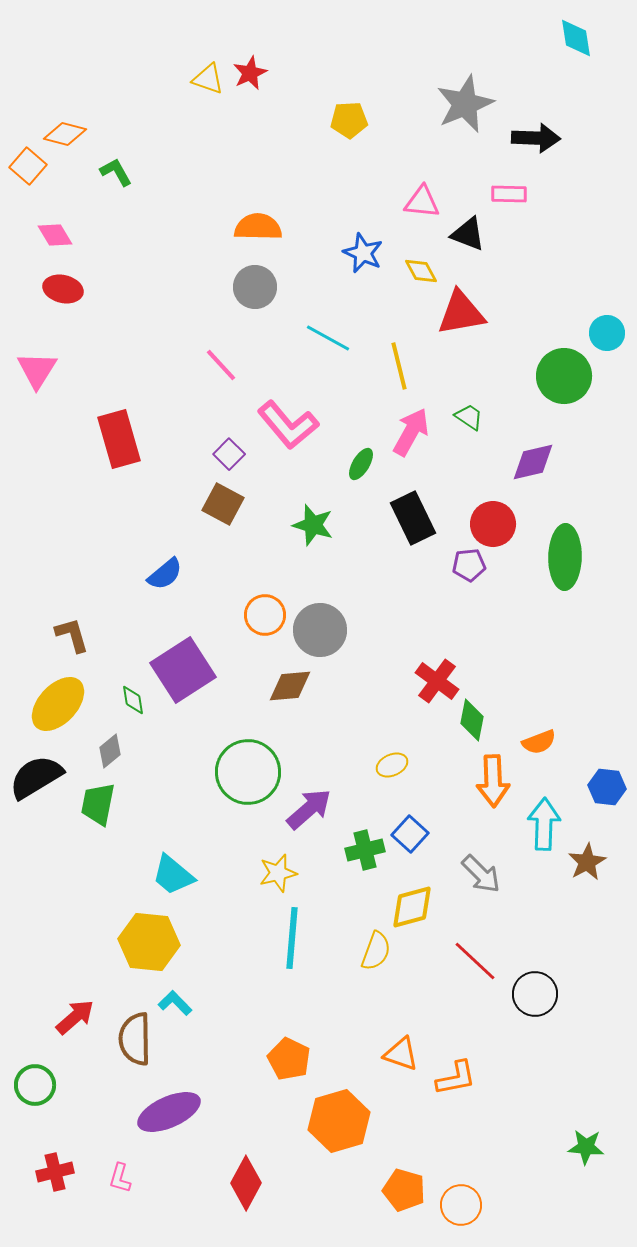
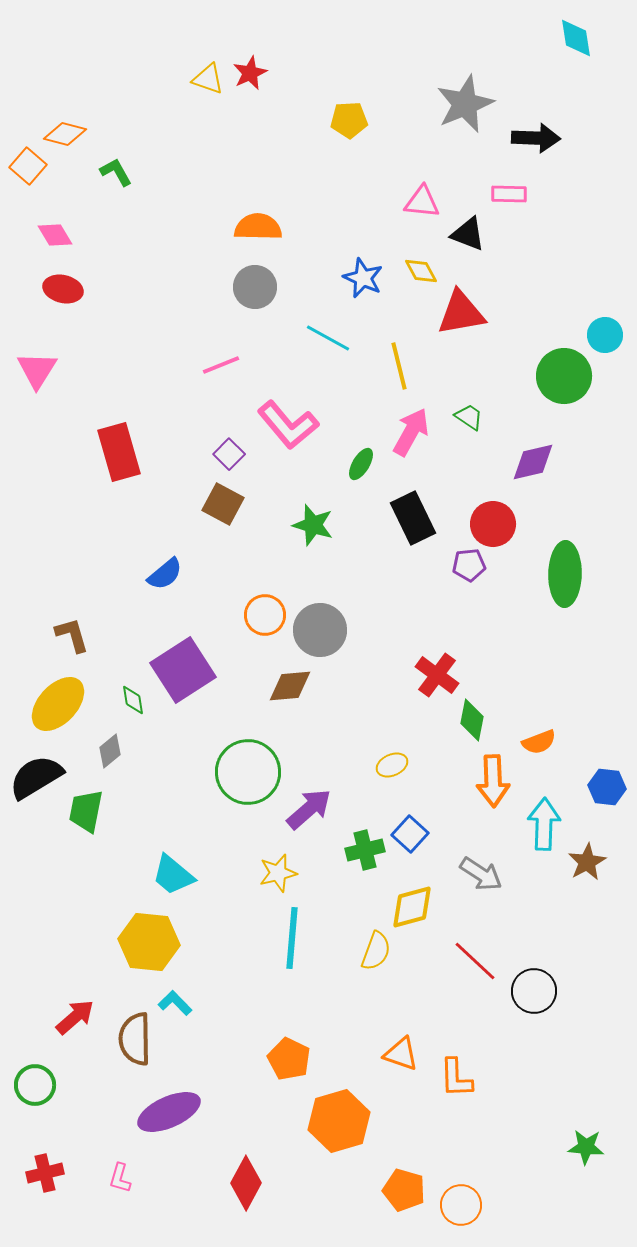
blue star at (363, 253): moved 25 px down
cyan circle at (607, 333): moved 2 px left, 2 px down
pink line at (221, 365): rotated 69 degrees counterclockwise
red rectangle at (119, 439): moved 13 px down
green ellipse at (565, 557): moved 17 px down
red cross at (437, 681): moved 6 px up
green trapezoid at (98, 804): moved 12 px left, 7 px down
gray arrow at (481, 874): rotated 12 degrees counterclockwise
black circle at (535, 994): moved 1 px left, 3 px up
orange L-shape at (456, 1078): rotated 99 degrees clockwise
red cross at (55, 1172): moved 10 px left, 1 px down
